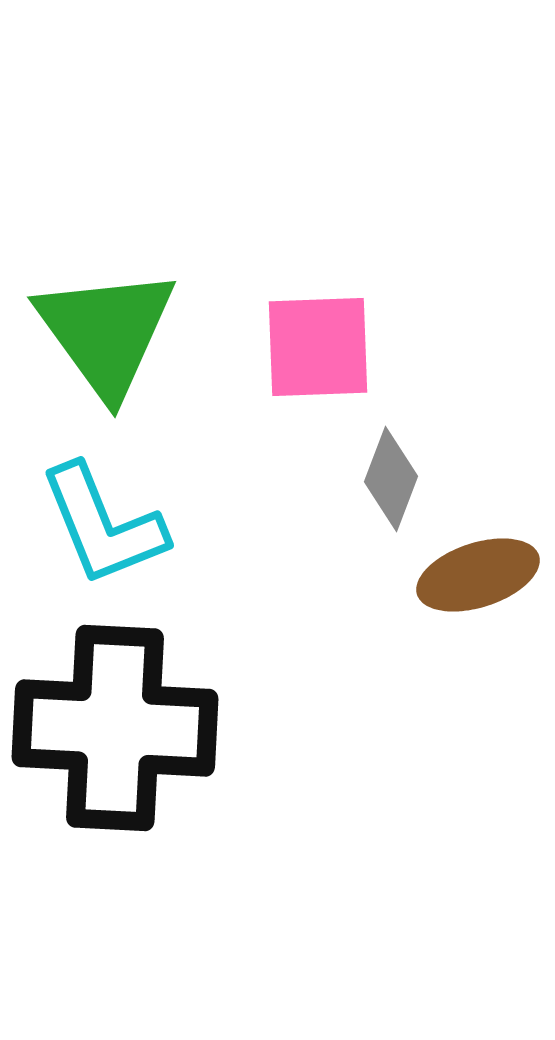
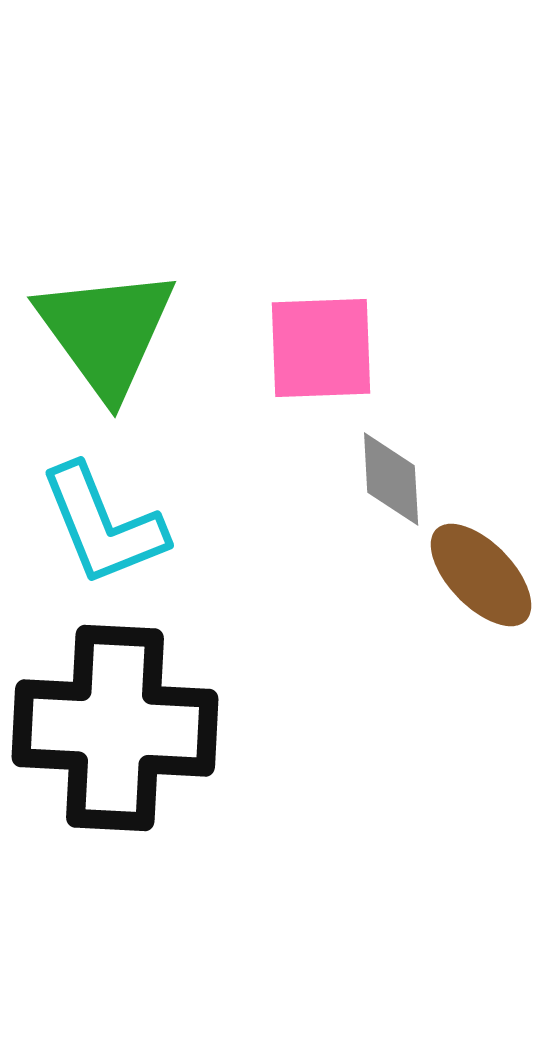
pink square: moved 3 px right, 1 px down
gray diamond: rotated 24 degrees counterclockwise
brown ellipse: moved 3 px right; rotated 64 degrees clockwise
